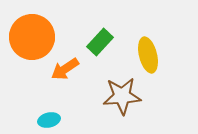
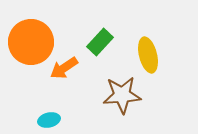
orange circle: moved 1 px left, 5 px down
orange arrow: moved 1 px left, 1 px up
brown star: moved 1 px up
